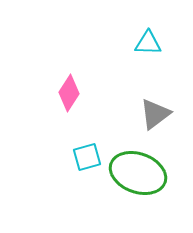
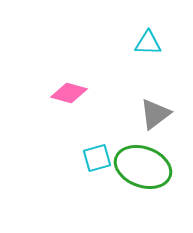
pink diamond: rotated 72 degrees clockwise
cyan square: moved 10 px right, 1 px down
green ellipse: moved 5 px right, 6 px up
